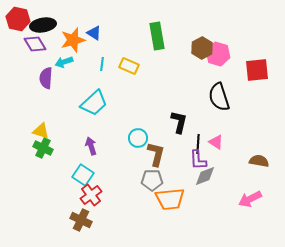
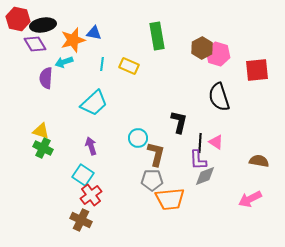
blue triangle: rotated 21 degrees counterclockwise
black line: moved 2 px right, 1 px up
